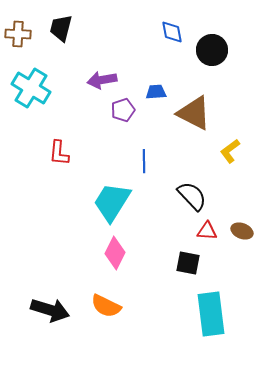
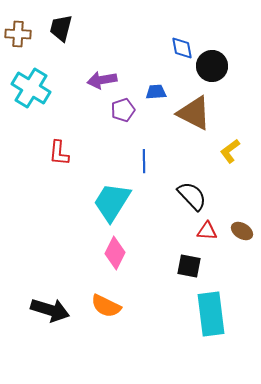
blue diamond: moved 10 px right, 16 px down
black circle: moved 16 px down
brown ellipse: rotated 10 degrees clockwise
black square: moved 1 px right, 3 px down
